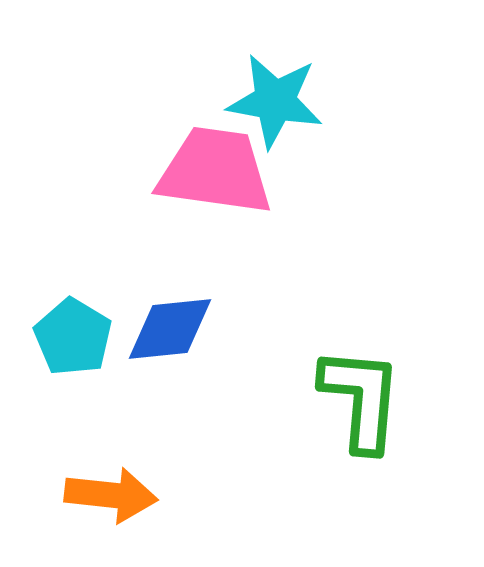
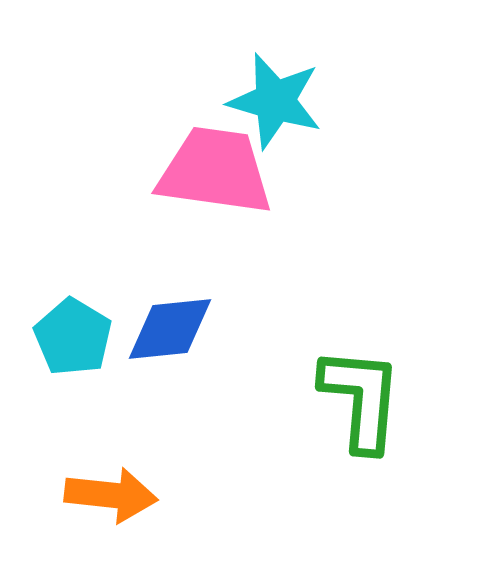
cyan star: rotated 6 degrees clockwise
